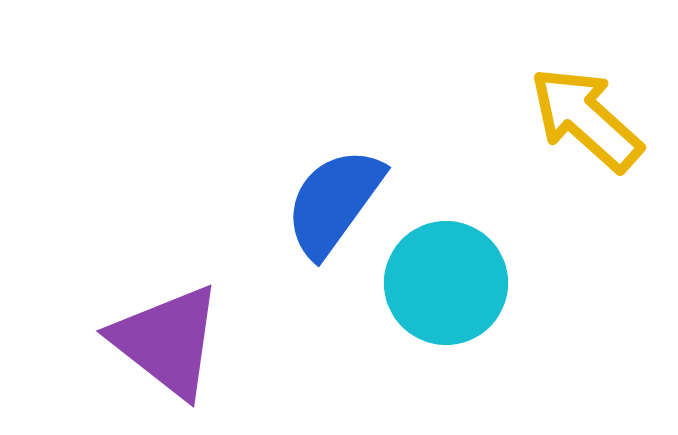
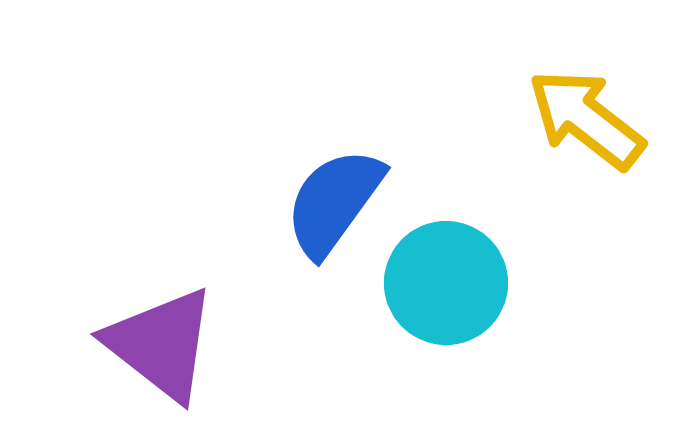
yellow arrow: rotated 4 degrees counterclockwise
purple triangle: moved 6 px left, 3 px down
